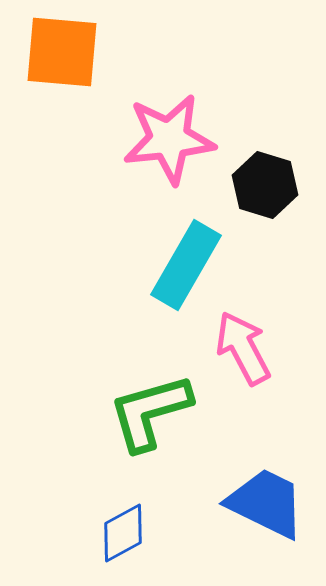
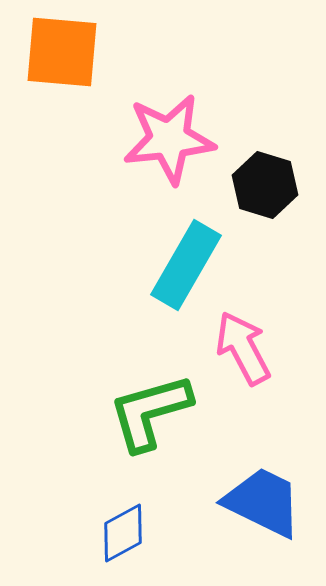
blue trapezoid: moved 3 px left, 1 px up
